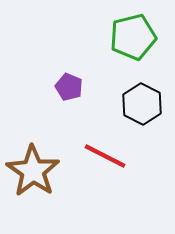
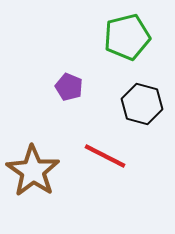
green pentagon: moved 6 px left
black hexagon: rotated 12 degrees counterclockwise
